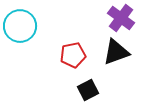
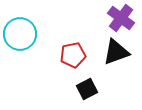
cyan circle: moved 8 px down
black square: moved 1 px left, 1 px up
